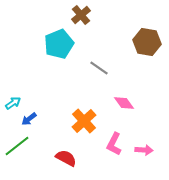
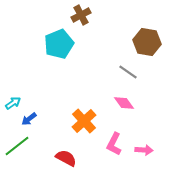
brown cross: rotated 12 degrees clockwise
gray line: moved 29 px right, 4 px down
